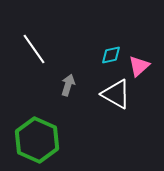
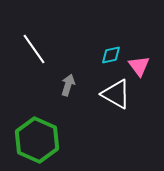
pink triangle: rotated 25 degrees counterclockwise
